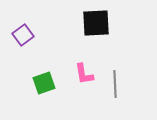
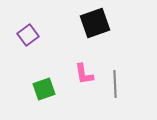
black square: moved 1 px left; rotated 16 degrees counterclockwise
purple square: moved 5 px right
green square: moved 6 px down
